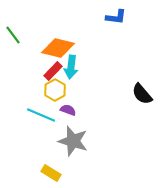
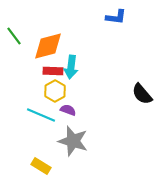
green line: moved 1 px right, 1 px down
orange diamond: moved 10 px left, 2 px up; rotated 28 degrees counterclockwise
red rectangle: rotated 48 degrees clockwise
yellow hexagon: moved 1 px down
yellow rectangle: moved 10 px left, 7 px up
